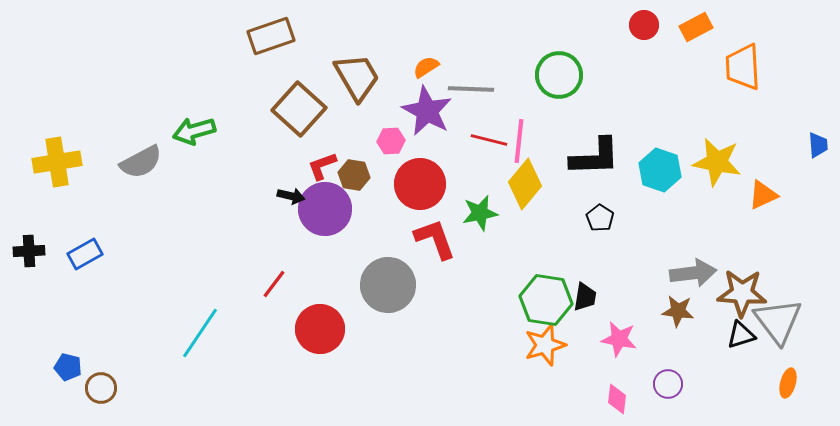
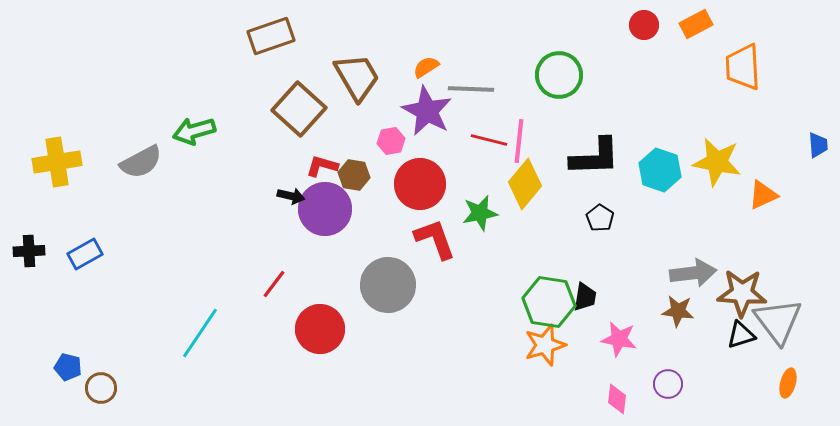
orange rectangle at (696, 27): moved 3 px up
pink hexagon at (391, 141): rotated 8 degrees counterclockwise
red L-shape at (322, 166): rotated 36 degrees clockwise
green hexagon at (546, 300): moved 3 px right, 2 px down
